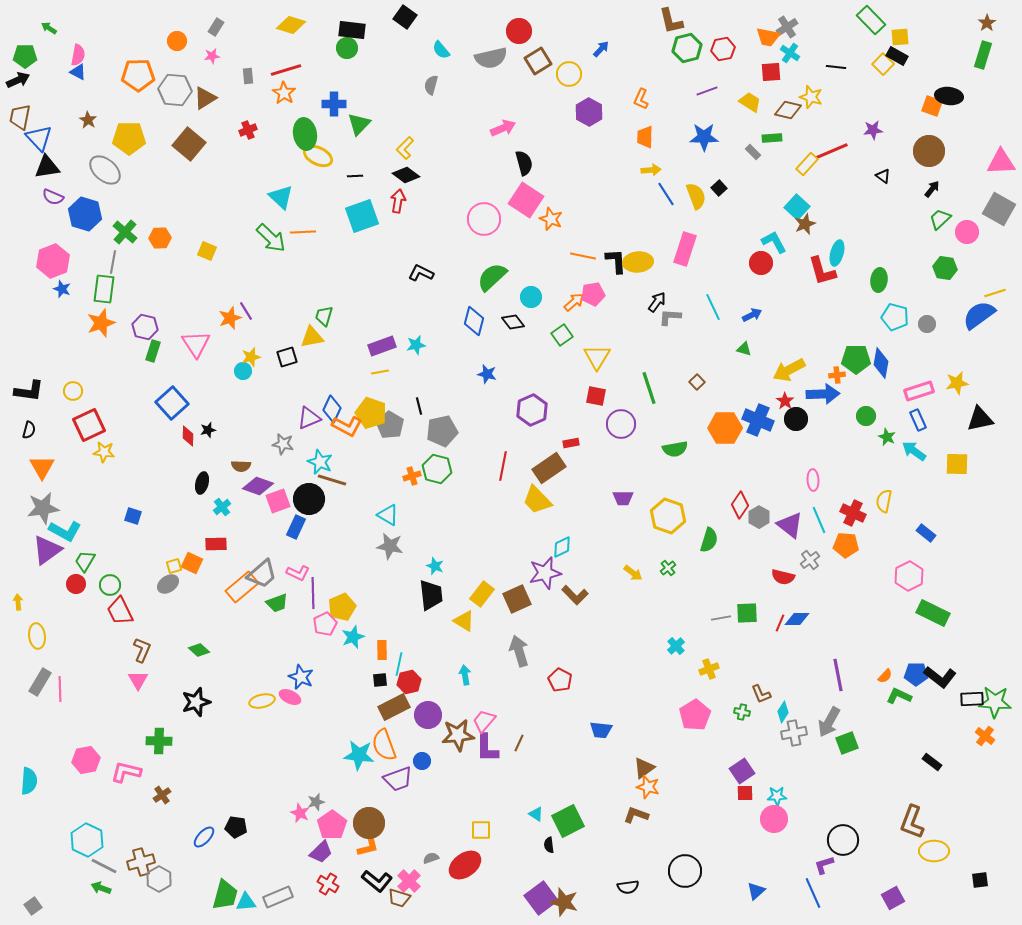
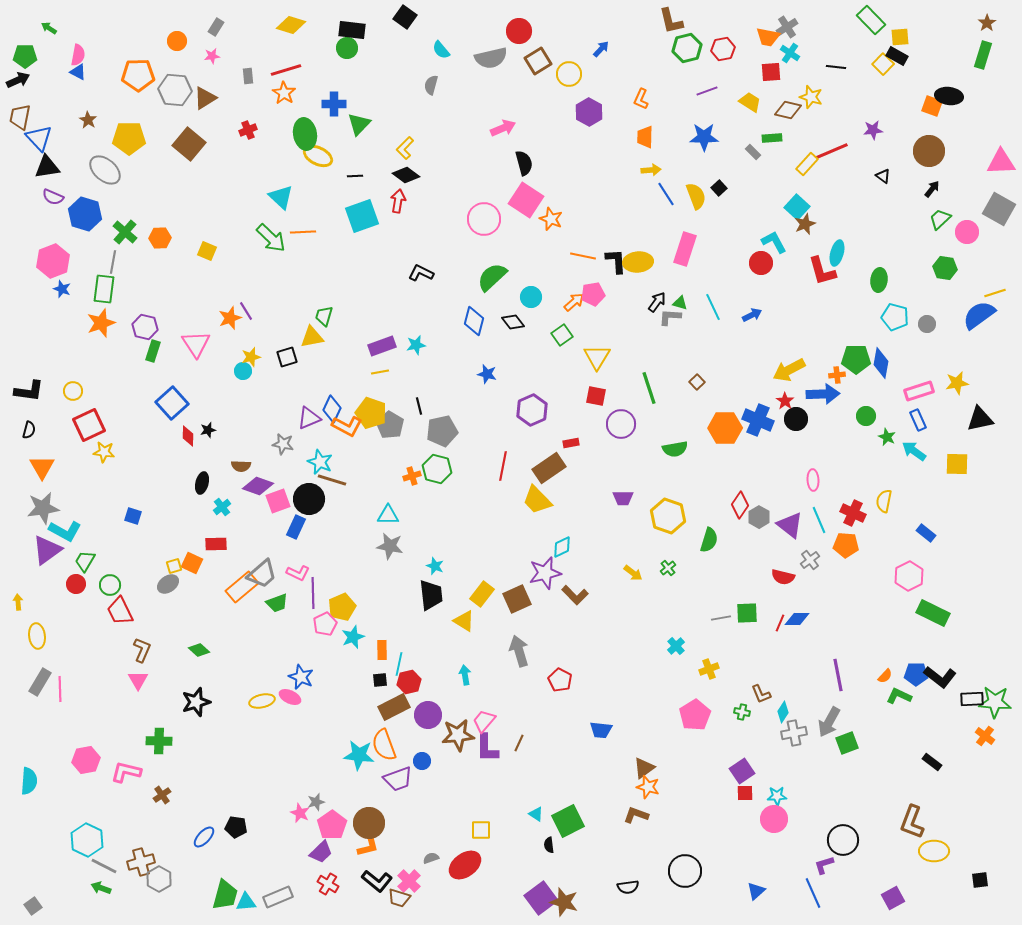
green triangle at (744, 349): moved 64 px left, 46 px up
cyan triangle at (388, 515): rotated 30 degrees counterclockwise
